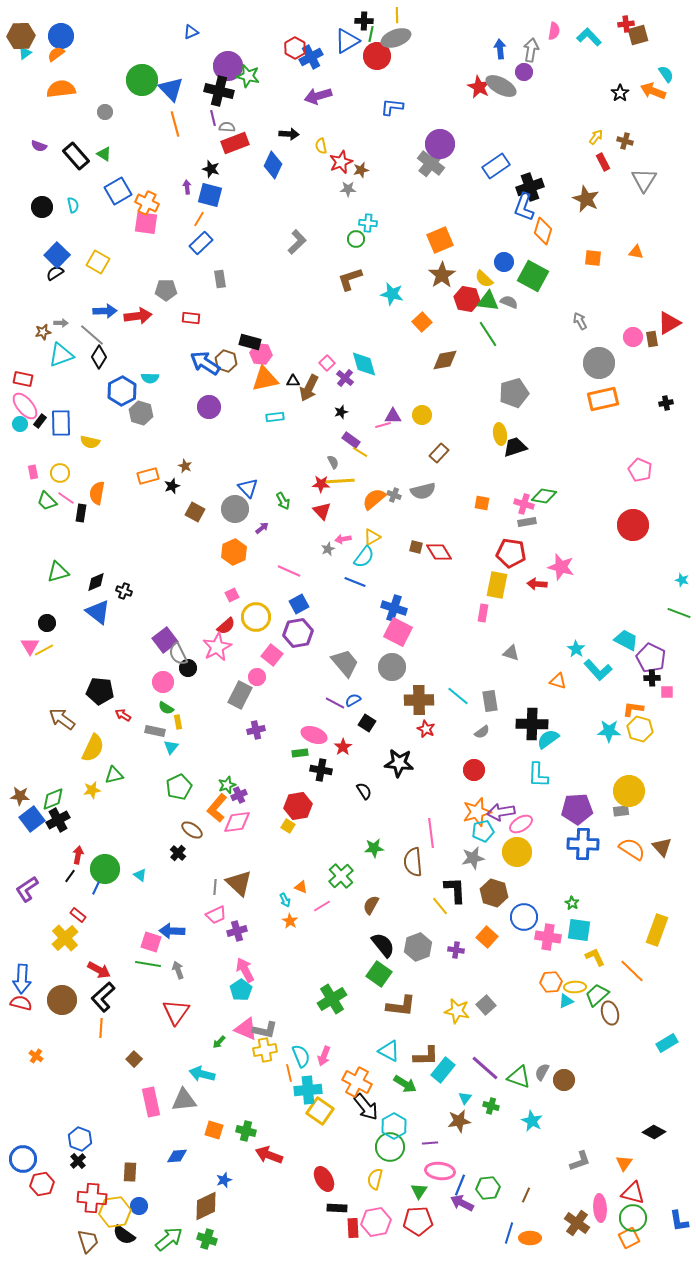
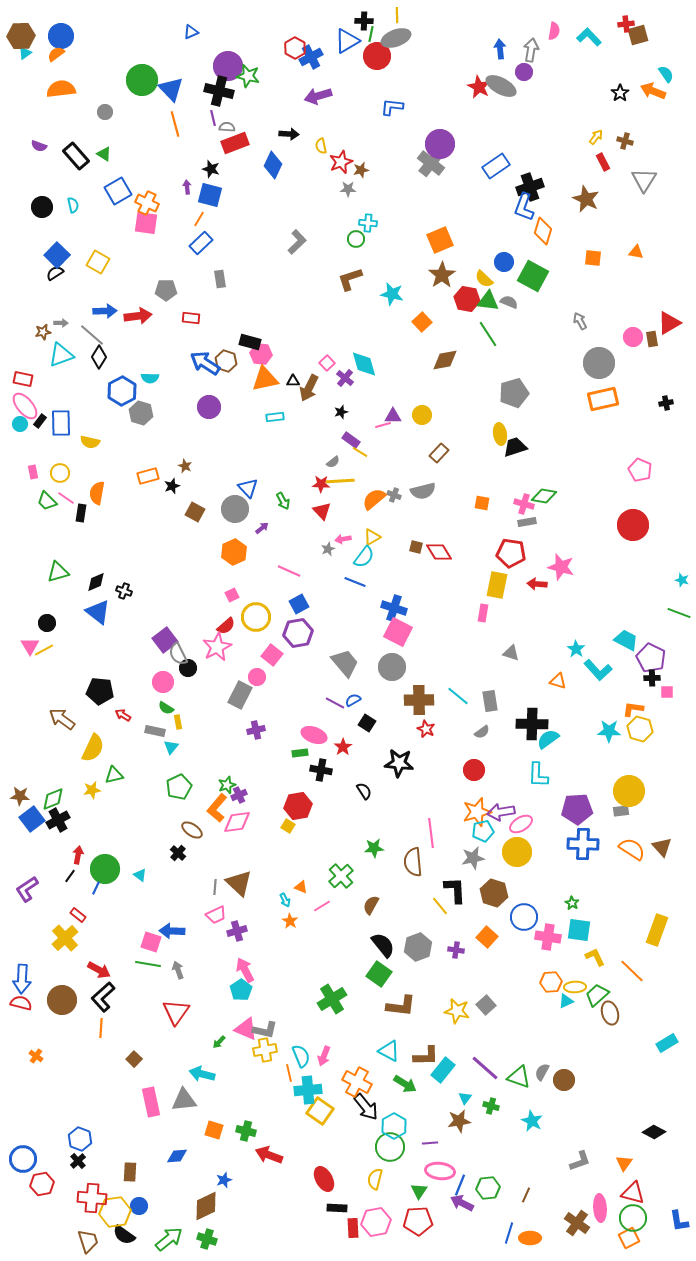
gray semicircle at (333, 462): rotated 80 degrees clockwise
